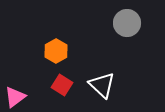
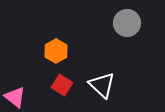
pink triangle: rotated 45 degrees counterclockwise
